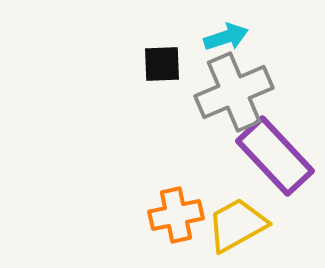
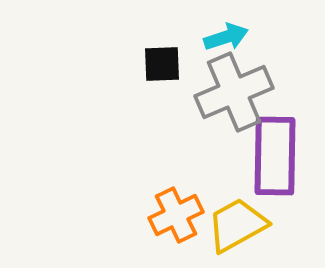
purple rectangle: rotated 44 degrees clockwise
orange cross: rotated 14 degrees counterclockwise
